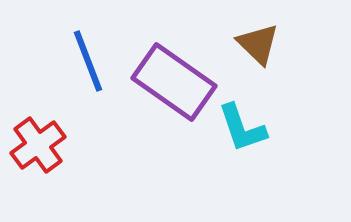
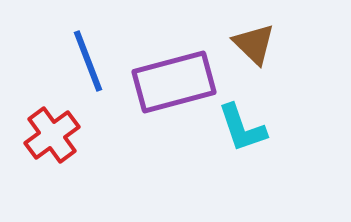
brown triangle: moved 4 px left
purple rectangle: rotated 50 degrees counterclockwise
red cross: moved 14 px right, 10 px up
